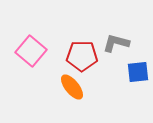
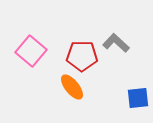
gray L-shape: rotated 28 degrees clockwise
blue square: moved 26 px down
